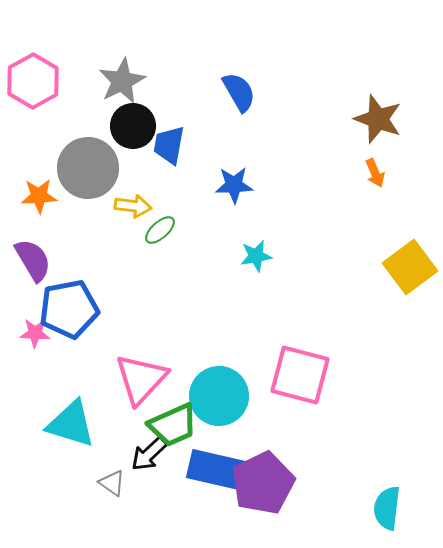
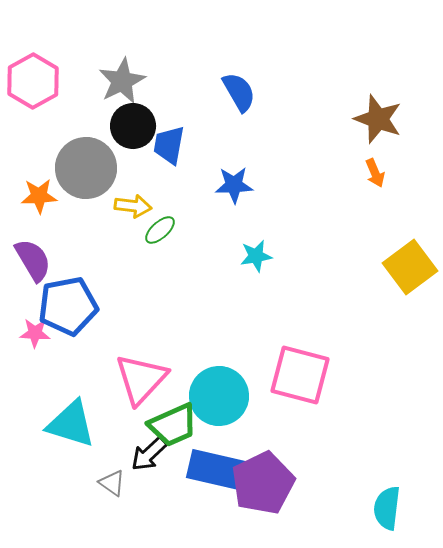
gray circle: moved 2 px left
blue pentagon: moved 1 px left, 3 px up
